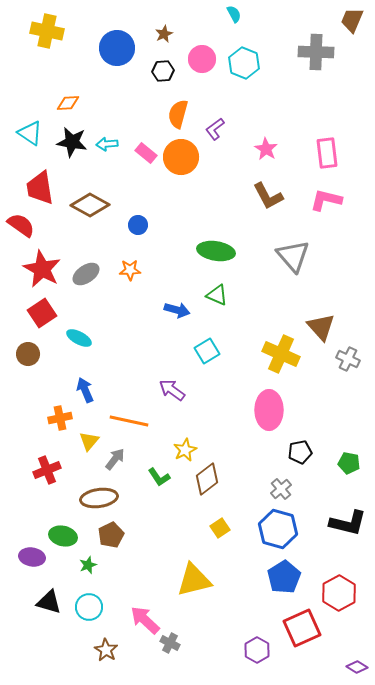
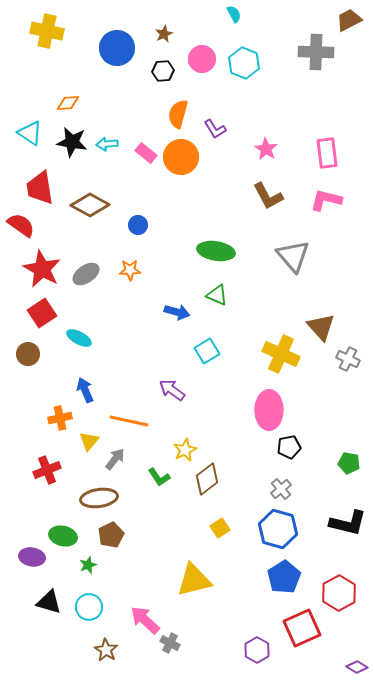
brown trapezoid at (352, 20): moved 3 px left; rotated 40 degrees clockwise
purple L-shape at (215, 129): rotated 85 degrees counterclockwise
blue arrow at (177, 310): moved 2 px down
black pentagon at (300, 452): moved 11 px left, 5 px up
